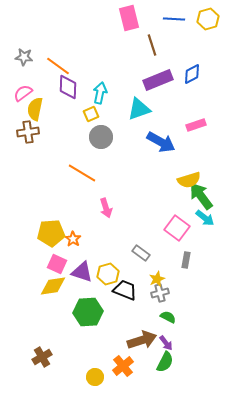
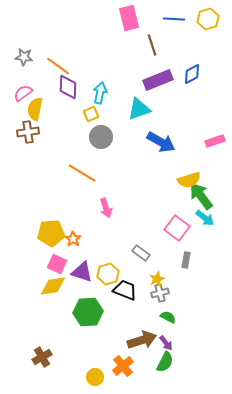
pink rectangle at (196, 125): moved 19 px right, 16 px down
